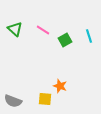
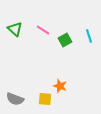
gray semicircle: moved 2 px right, 2 px up
